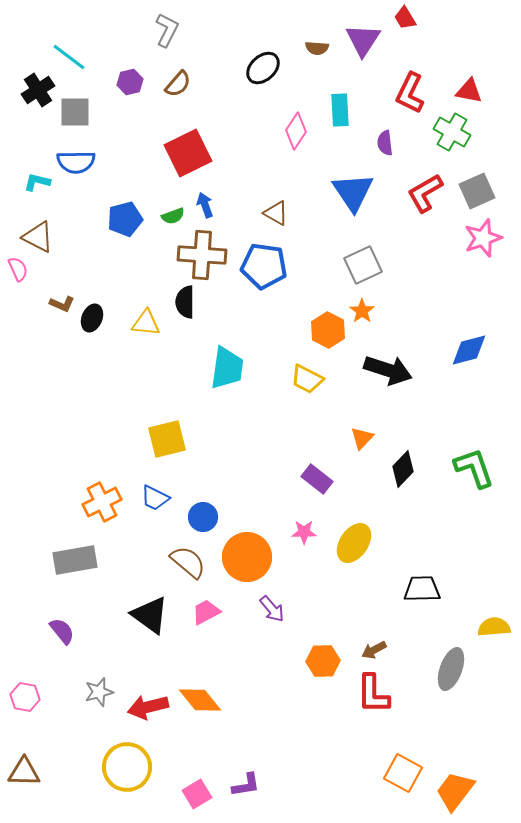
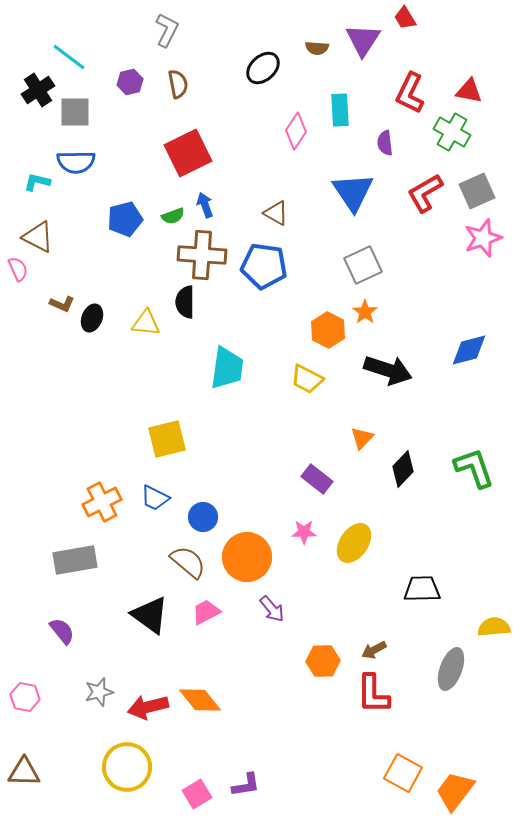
brown semicircle at (178, 84): rotated 52 degrees counterclockwise
orange star at (362, 311): moved 3 px right, 1 px down
